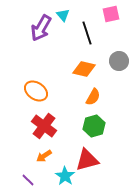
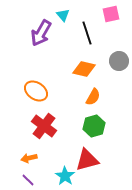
purple arrow: moved 5 px down
orange arrow: moved 15 px left, 2 px down; rotated 21 degrees clockwise
